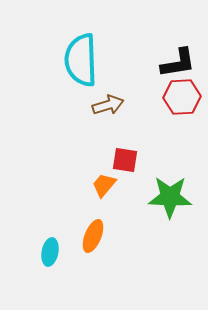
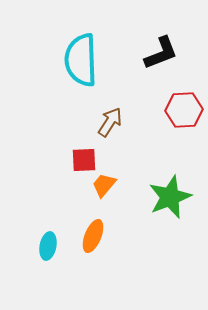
black L-shape: moved 17 px left, 10 px up; rotated 12 degrees counterclockwise
red hexagon: moved 2 px right, 13 px down
brown arrow: moved 2 px right, 17 px down; rotated 40 degrees counterclockwise
red square: moved 41 px left; rotated 12 degrees counterclockwise
green star: rotated 24 degrees counterclockwise
cyan ellipse: moved 2 px left, 6 px up
